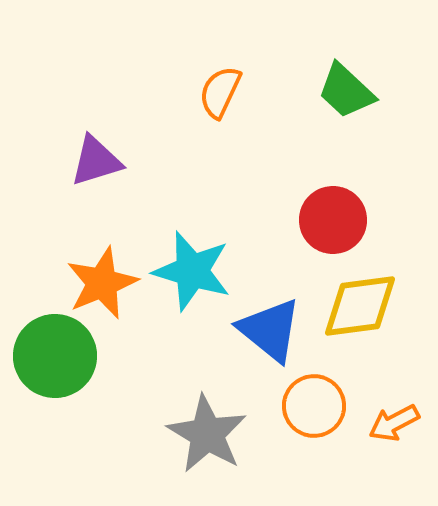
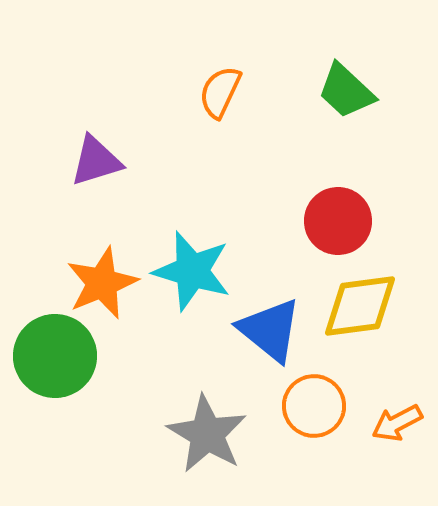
red circle: moved 5 px right, 1 px down
orange arrow: moved 3 px right
